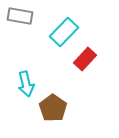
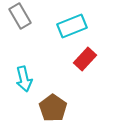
gray rectangle: rotated 50 degrees clockwise
cyan rectangle: moved 8 px right, 6 px up; rotated 24 degrees clockwise
cyan arrow: moved 2 px left, 5 px up
